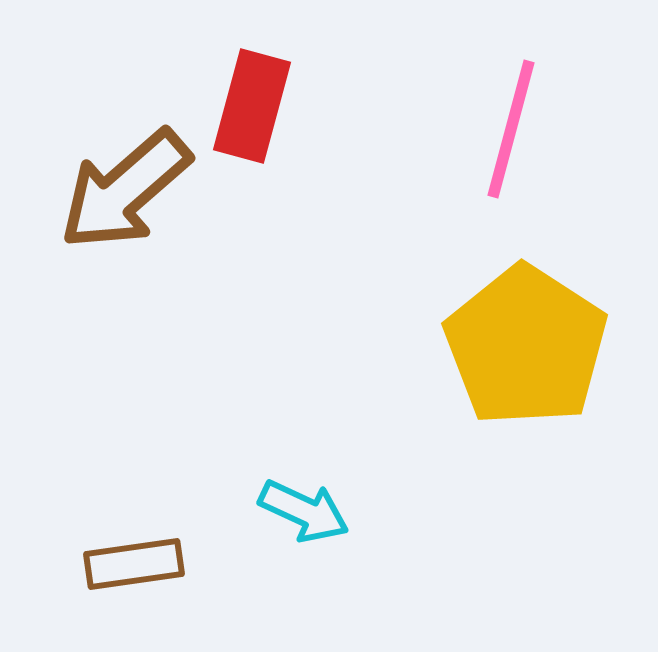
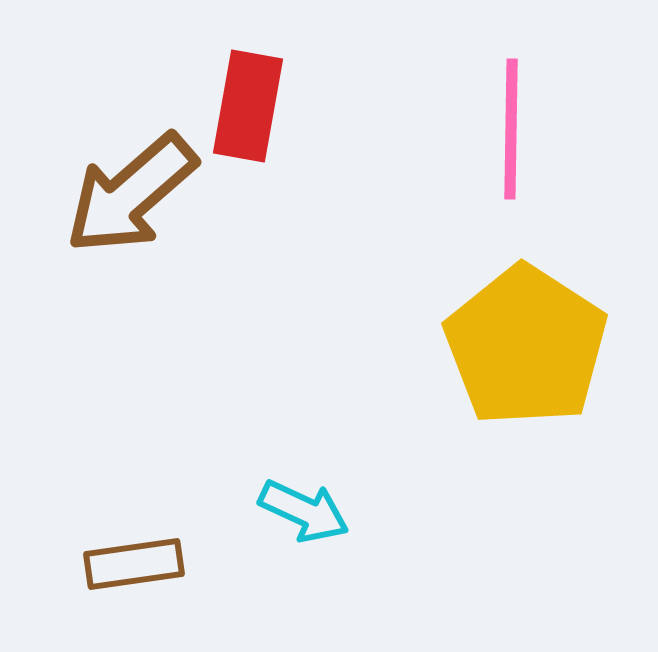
red rectangle: moved 4 px left; rotated 5 degrees counterclockwise
pink line: rotated 14 degrees counterclockwise
brown arrow: moved 6 px right, 4 px down
